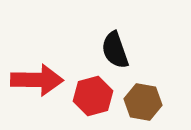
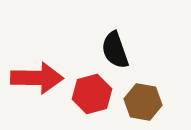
red arrow: moved 2 px up
red hexagon: moved 1 px left, 2 px up
